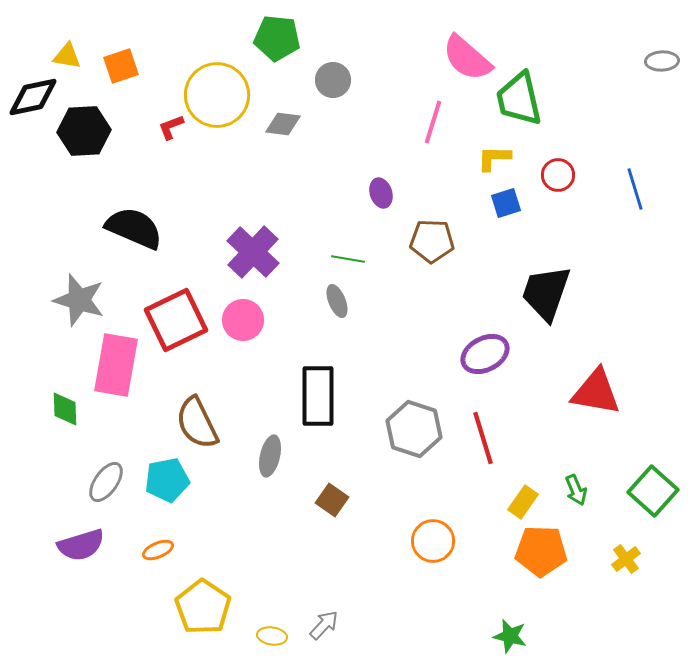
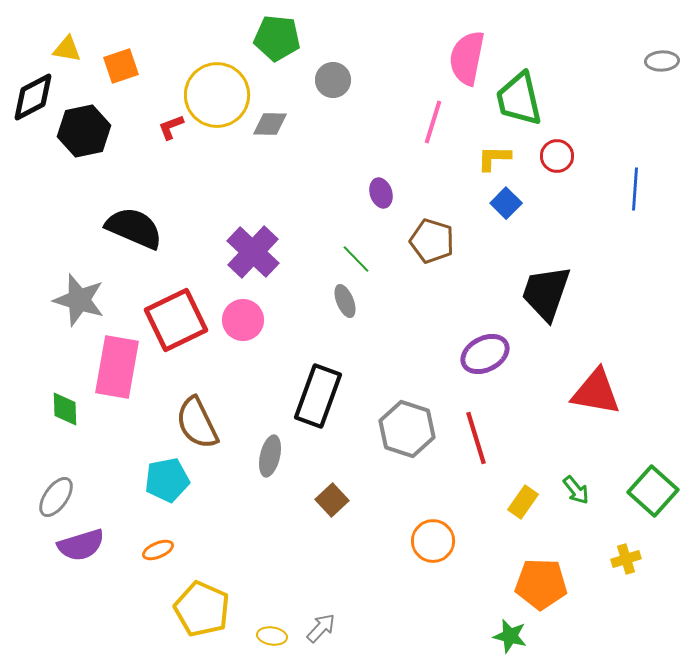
yellow triangle at (67, 56): moved 7 px up
pink semicircle at (467, 58): rotated 60 degrees clockwise
black diamond at (33, 97): rotated 16 degrees counterclockwise
gray diamond at (283, 124): moved 13 px left; rotated 6 degrees counterclockwise
black hexagon at (84, 131): rotated 9 degrees counterclockwise
red circle at (558, 175): moved 1 px left, 19 px up
blue line at (635, 189): rotated 21 degrees clockwise
blue square at (506, 203): rotated 28 degrees counterclockwise
brown pentagon at (432, 241): rotated 15 degrees clockwise
green line at (348, 259): moved 8 px right; rotated 36 degrees clockwise
gray ellipse at (337, 301): moved 8 px right
pink rectangle at (116, 365): moved 1 px right, 2 px down
black rectangle at (318, 396): rotated 20 degrees clockwise
gray hexagon at (414, 429): moved 7 px left
red line at (483, 438): moved 7 px left
gray ellipse at (106, 482): moved 50 px left, 15 px down
green arrow at (576, 490): rotated 16 degrees counterclockwise
brown square at (332, 500): rotated 12 degrees clockwise
orange pentagon at (541, 551): moved 33 px down
yellow cross at (626, 559): rotated 20 degrees clockwise
yellow pentagon at (203, 607): moved 1 px left, 2 px down; rotated 10 degrees counterclockwise
gray arrow at (324, 625): moved 3 px left, 3 px down
